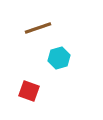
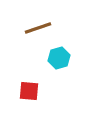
red square: rotated 15 degrees counterclockwise
